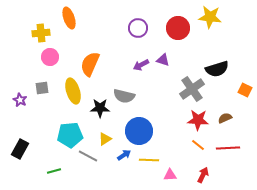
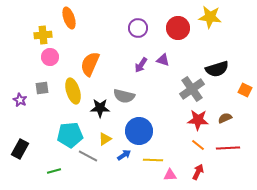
yellow cross: moved 2 px right, 2 px down
purple arrow: rotated 28 degrees counterclockwise
yellow line: moved 4 px right
red arrow: moved 5 px left, 3 px up
